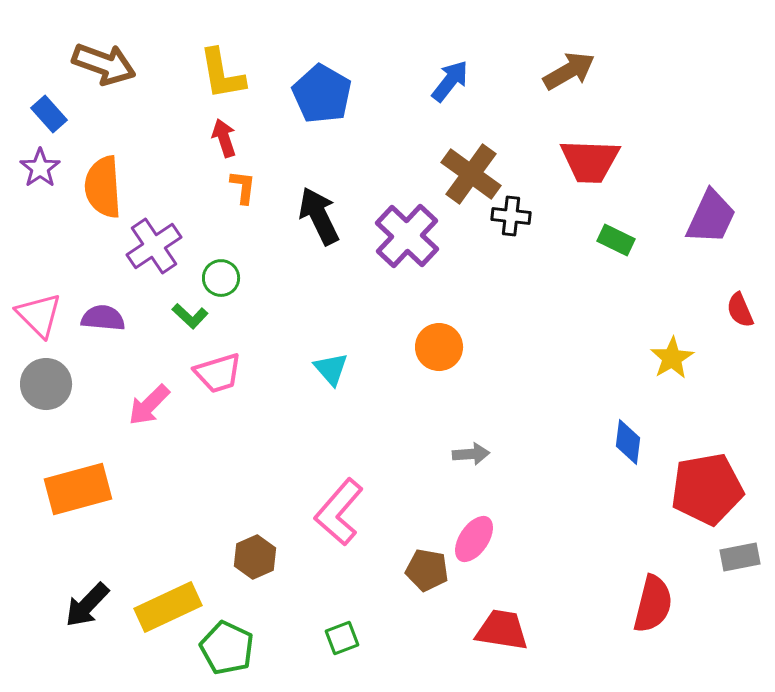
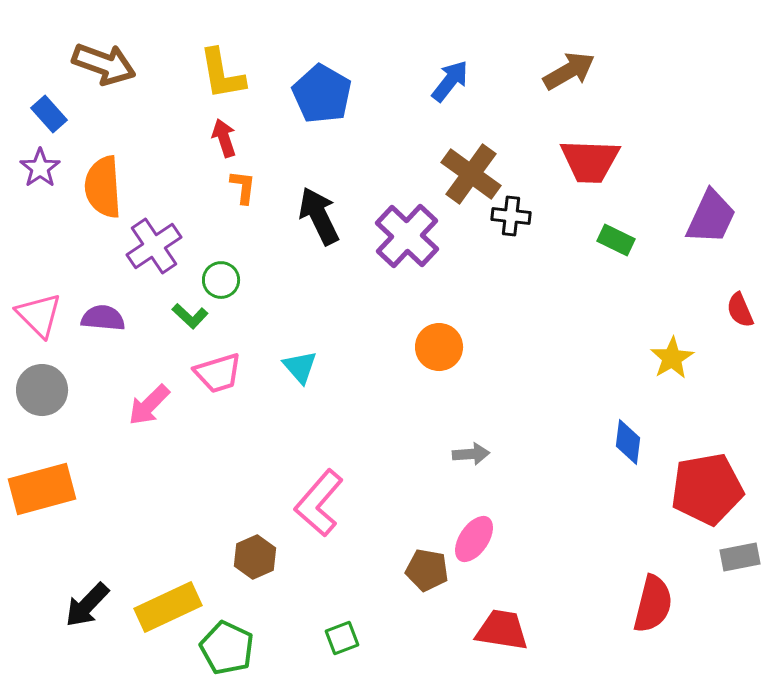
green circle at (221, 278): moved 2 px down
cyan triangle at (331, 369): moved 31 px left, 2 px up
gray circle at (46, 384): moved 4 px left, 6 px down
orange rectangle at (78, 489): moved 36 px left
pink L-shape at (339, 512): moved 20 px left, 9 px up
